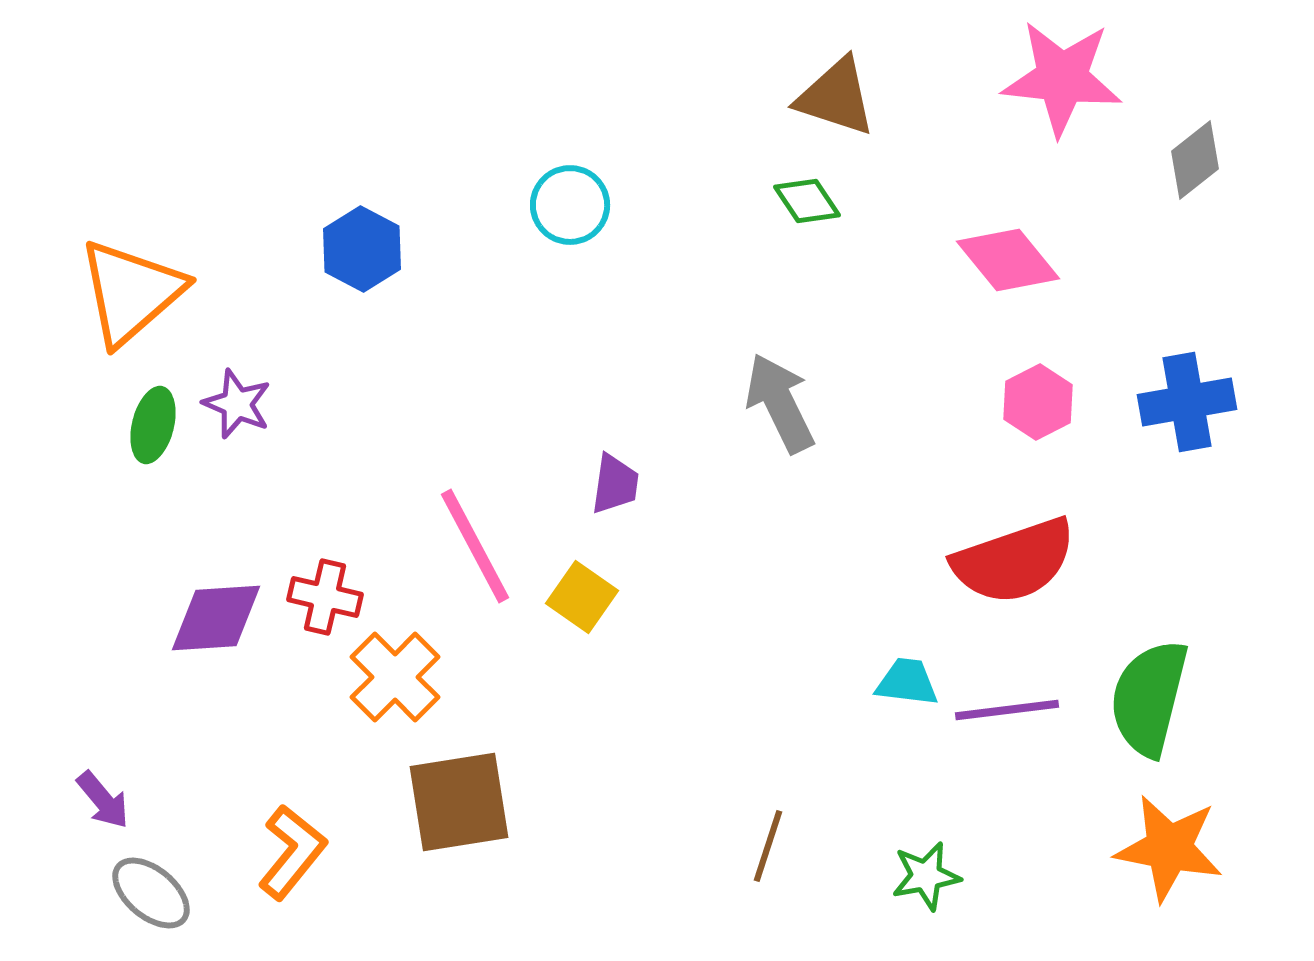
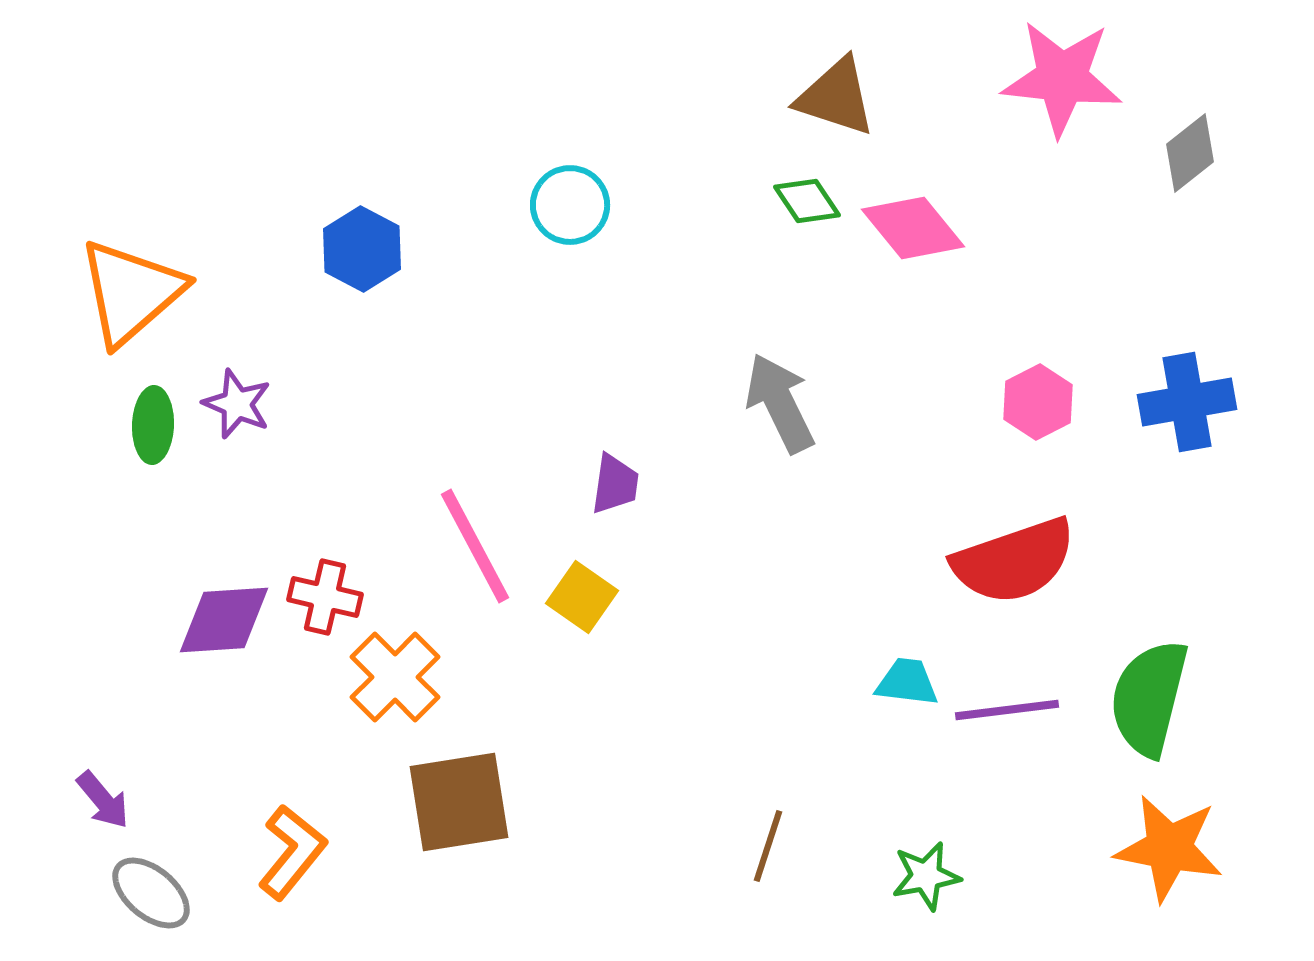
gray diamond: moved 5 px left, 7 px up
pink diamond: moved 95 px left, 32 px up
green ellipse: rotated 12 degrees counterclockwise
purple diamond: moved 8 px right, 2 px down
